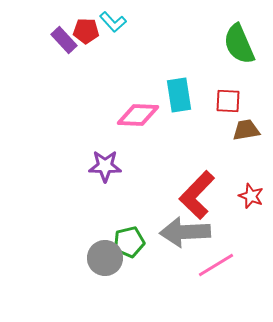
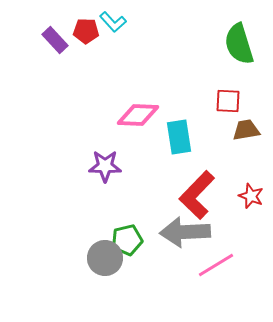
purple rectangle: moved 9 px left
green semicircle: rotated 6 degrees clockwise
cyan rectangle: moved 42 px down
green pentagon: moved 2 px left, 2 px up
